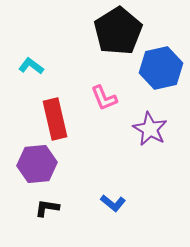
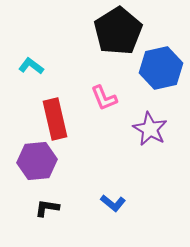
purple hexagon: moved 3 px up
